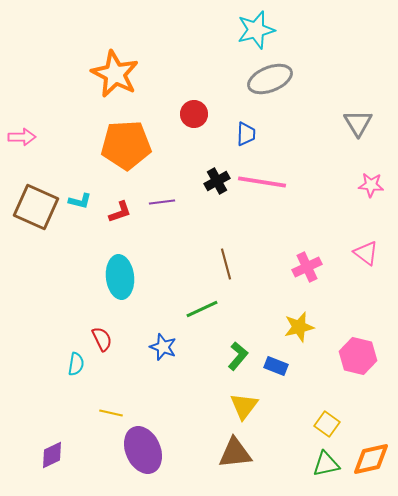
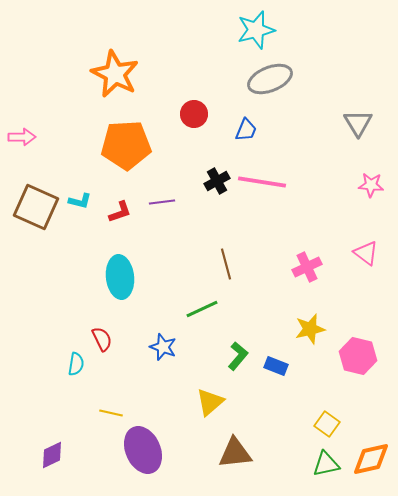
blue trapezoid: moved 4 px up; rotated 20 degrees clockwise
yellow star: moved 11 px right, 2 px down
yellow triangle: moved 34 px left, 4 px up; rotated 12 degrees clockwise
